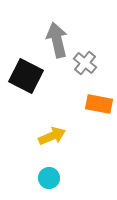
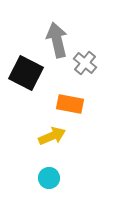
black square: moved 3 px up
orange rectangle: moved 29 px left
